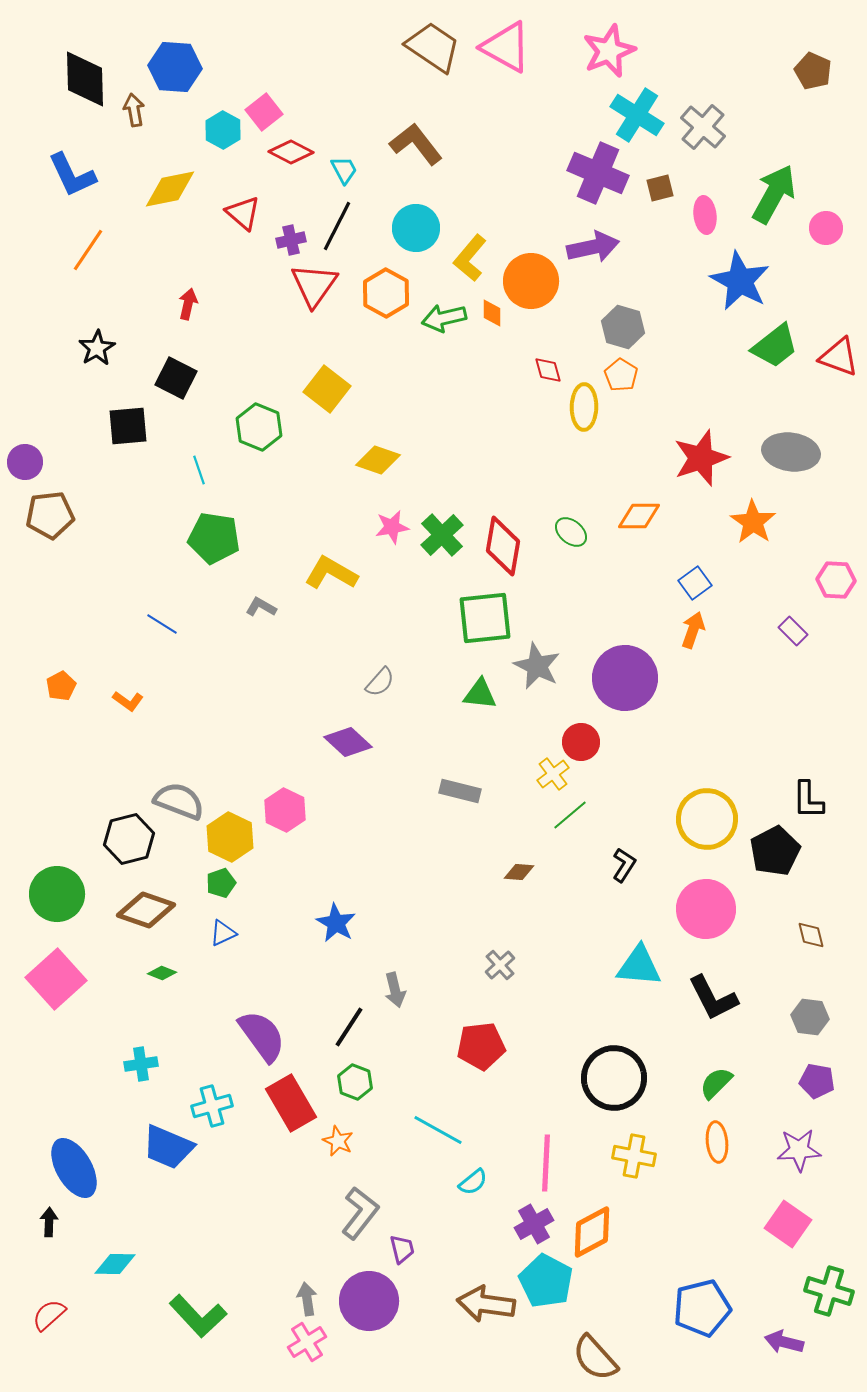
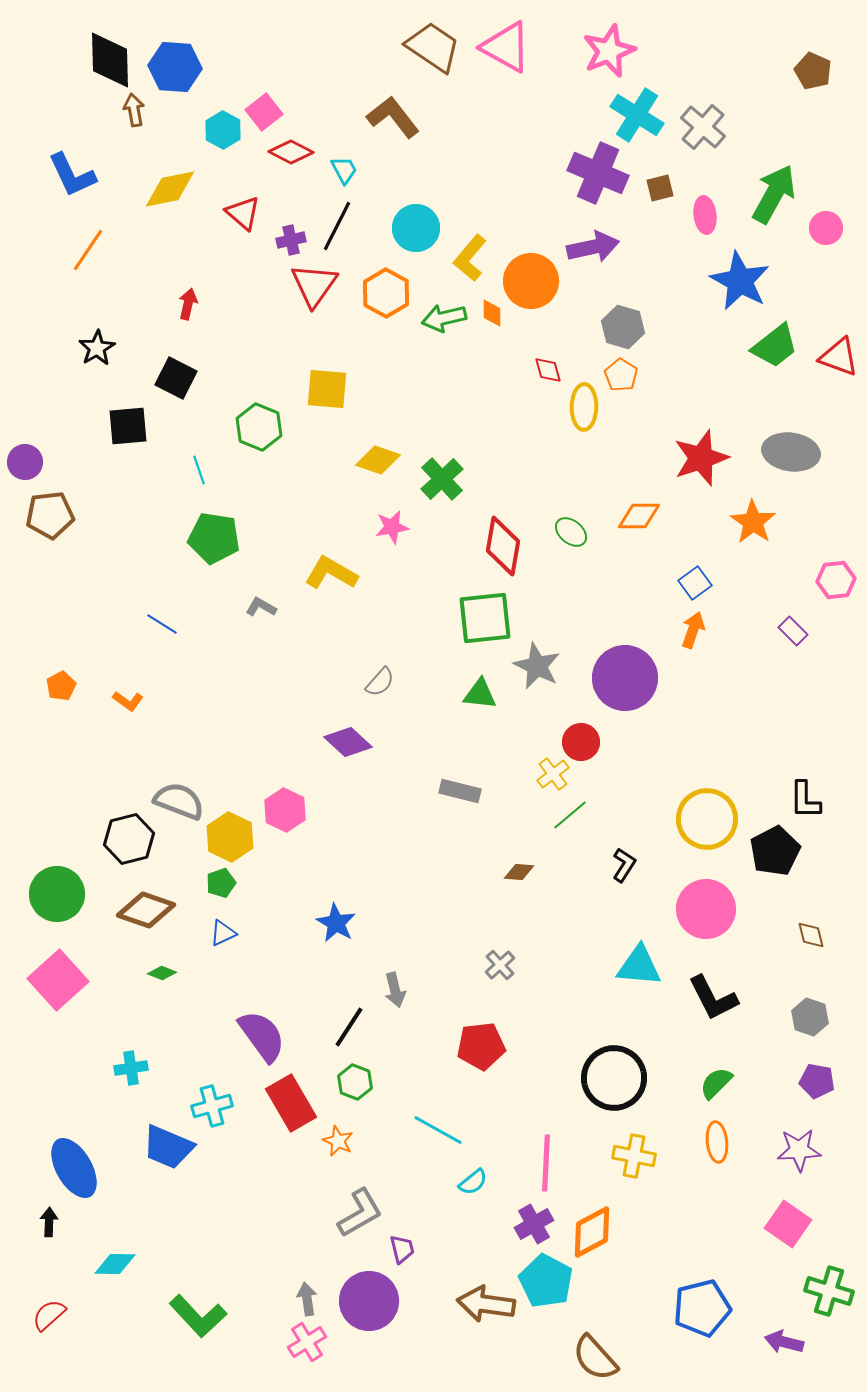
black diamond at (85, 79): moved 25 px right, 19 px up
brown L-shape at (416, 144): moved 23 px left, 27 px up
yellow square at (327, 389): rotated 33 degrees counterclockwise
green cross at (442, 535): moved 56 px up
pink hexagon at (836, 580): rotated 9 degrees counterclockwise
black L-shape at (808, 800): moved 3 px left
pink square at (56, 979): moved 2 px right, 1 px down
gray hexagon at (810, 1017): rotated 12 degrees clockwise
cyan cross at (141, 1064): moved 10 px left, 4 px down
gray L-shape at (360, 1213): rotated 22 degrees clockwise
